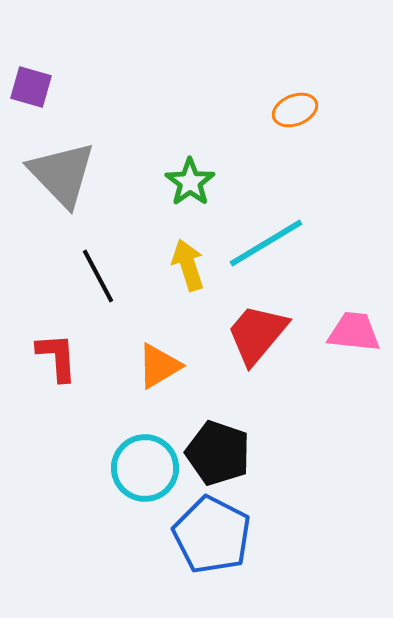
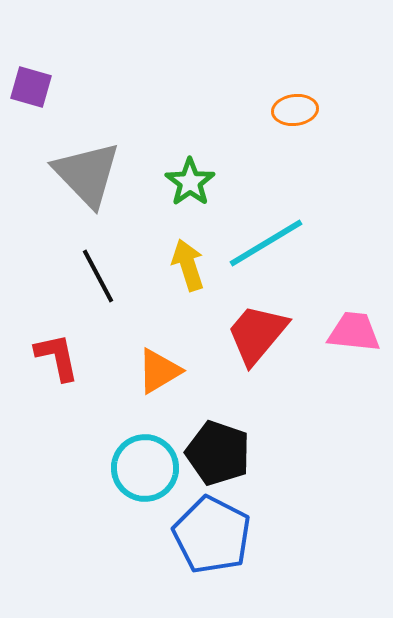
orange ellipse: rotated 15 degrees clockwise
gray triangle: moved 25 px right
red L-shape: rotated 8 degrees counterclockwise
orange triangle: moved 5 px down
